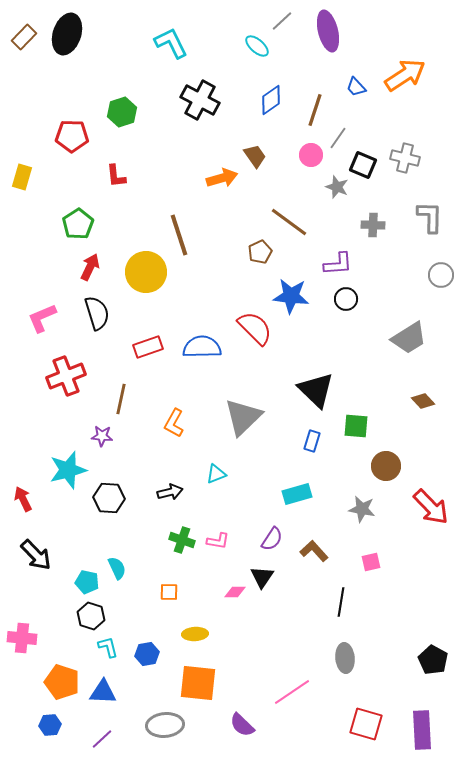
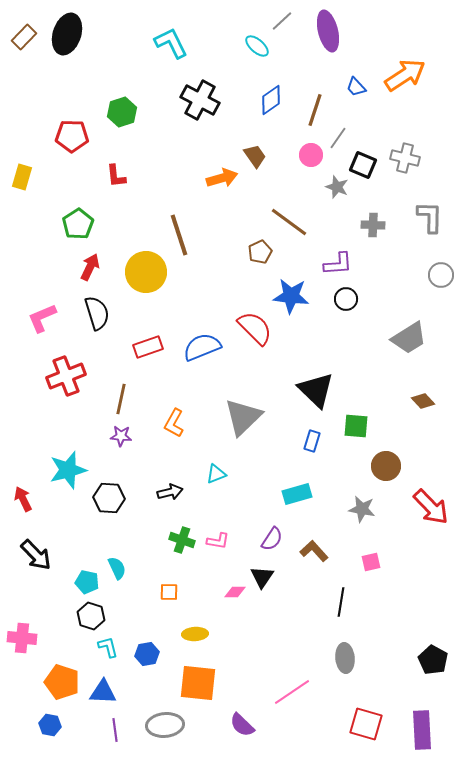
blue semicircle at (202, 347): rotated 21 degrees counterclockwise
purple star at (102, 436): moved 19 px right
blue hexagon at (50, 725): rotated 15 degrees clockwise
purple line at (102, 739): moved 13 px right, 9 px up; rotated 55 degrees counterclockwise
